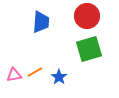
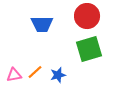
blue trapezoid: moved 1 px right, 2 px down; rotated 85 degrees clockwise
orange line: rotated 14 degrees counterclockwise
blue star: moved 1 px left, 2 px up; rotated 21 degrees clockwise
